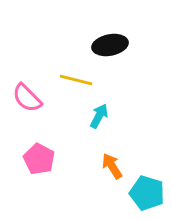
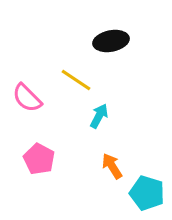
black ellipse: moved 1 px right, 4 px up
yellow line: rotated 20 degrees clockwise
